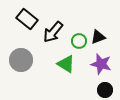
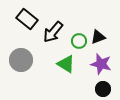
black circle: moved 2 px left, 1 px up
